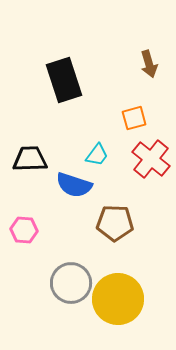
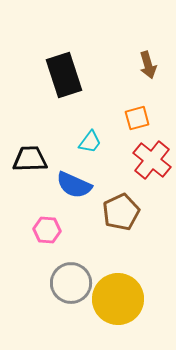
brown arrow: moved 1 px left, 1 px down
black rectangle: moved 5 px up
orange square: moved 3 px right
cyan trapezoid: moved 7 px left, 13 px up
red cross: moved 1 px right, 1 px down
blue semicircle: rotated 6 degrees clockwise
brown pentagon: moved 6 px right, 11 px up; rotated 27 degrees counterclockwise
pink hexagon: moved 23 px right
